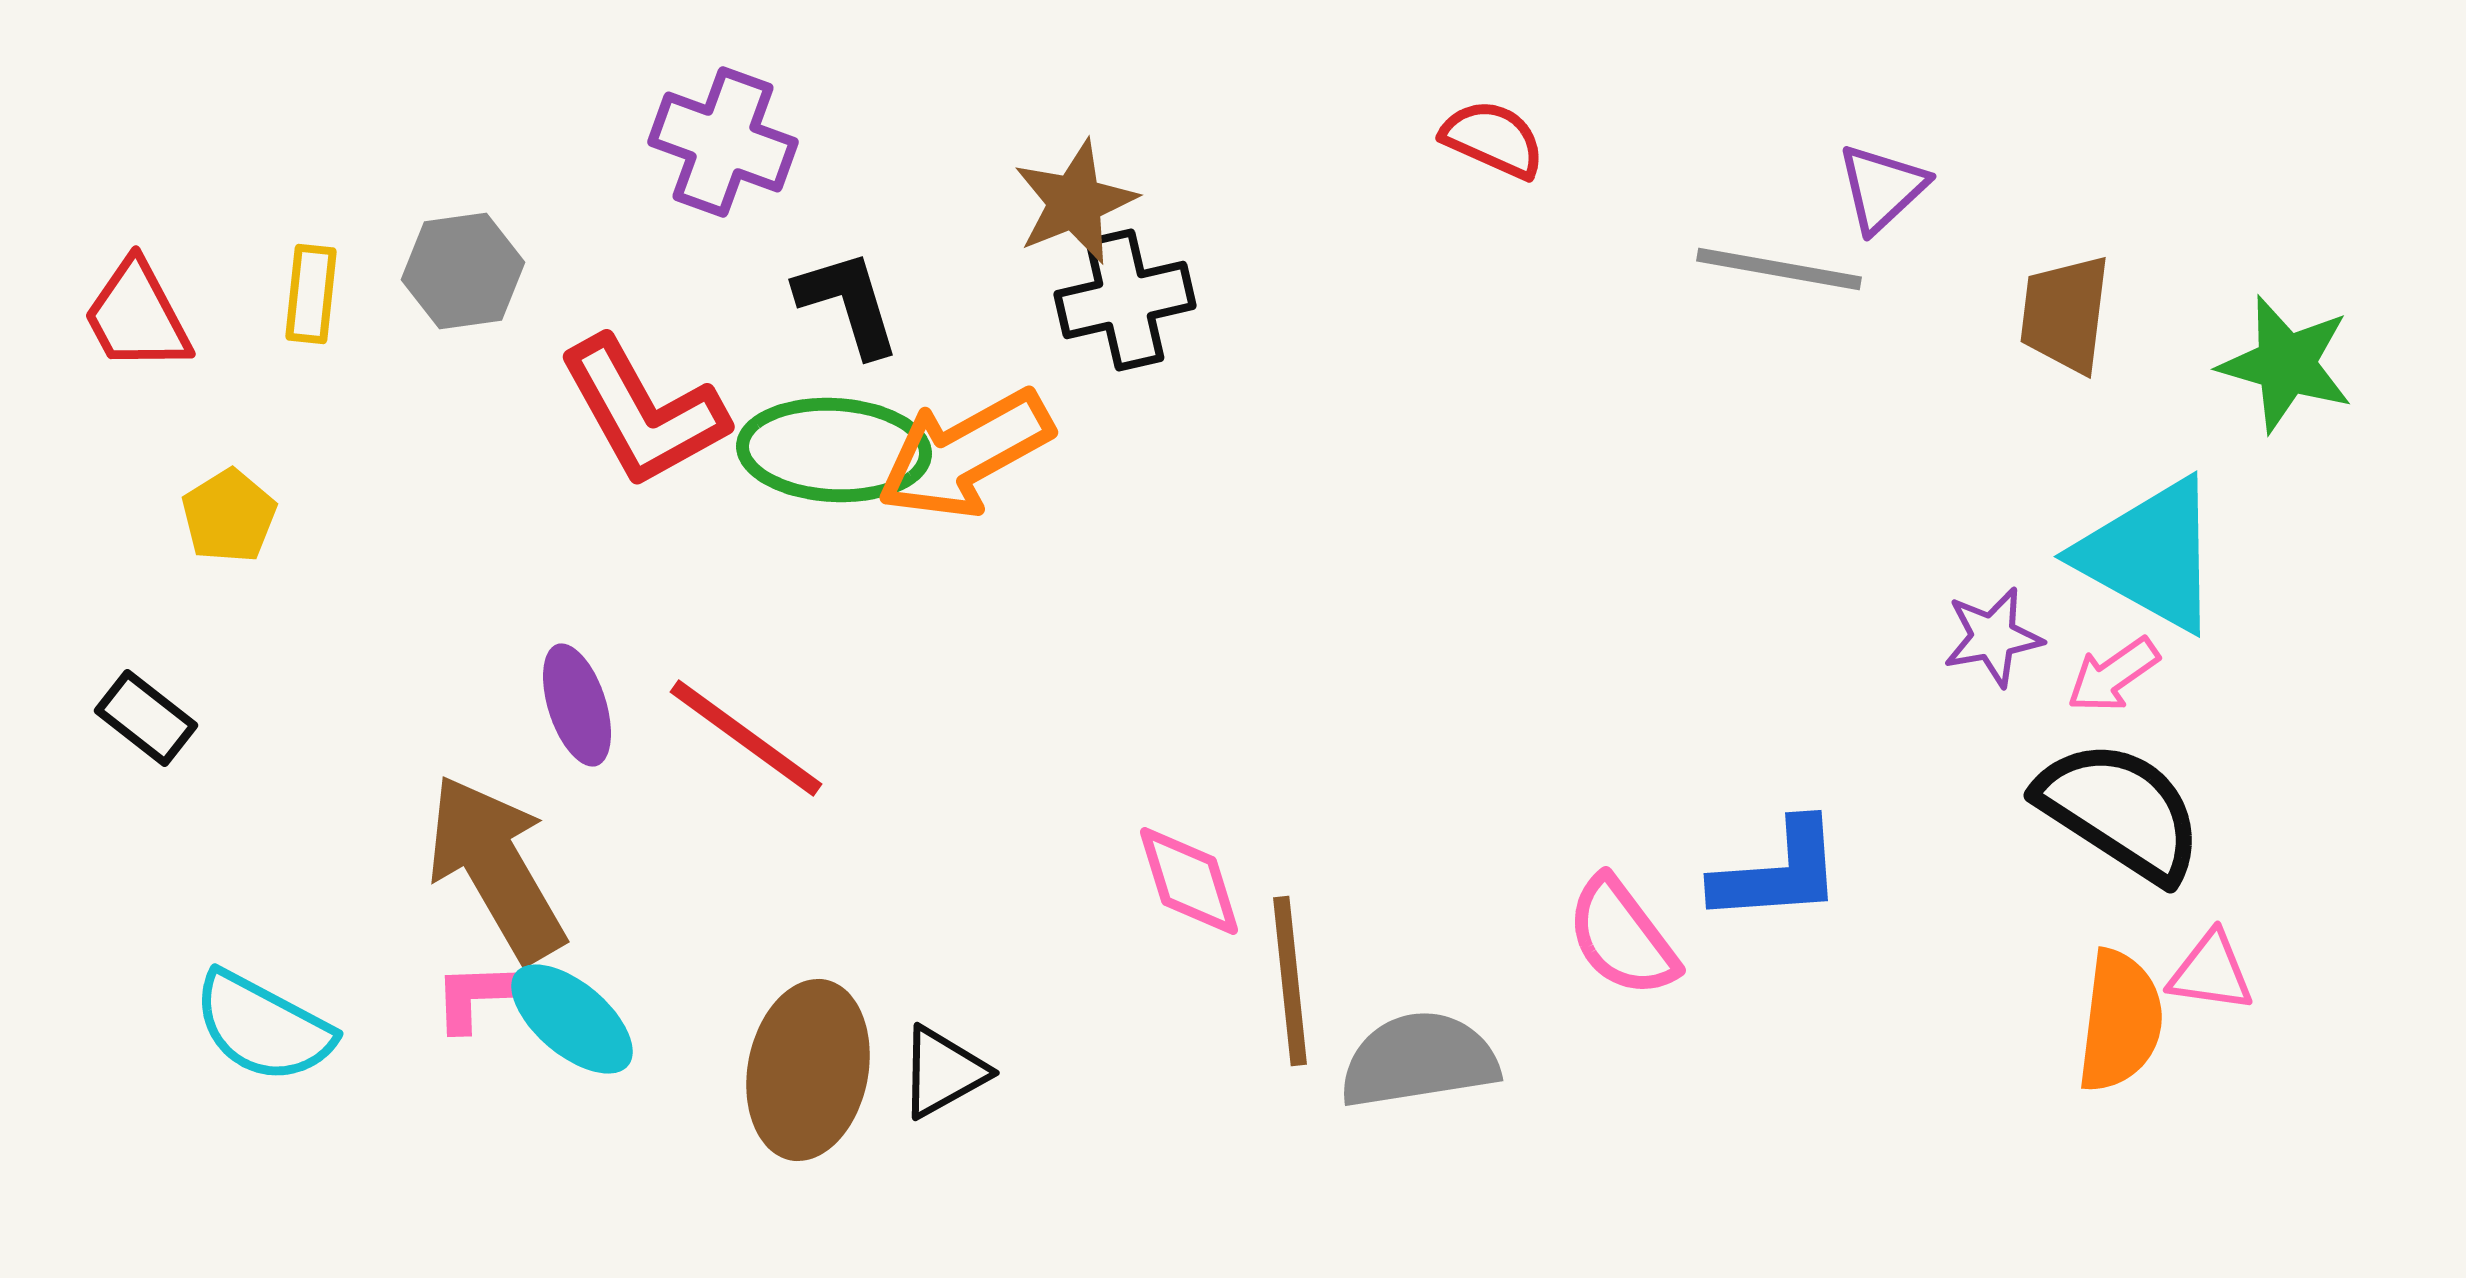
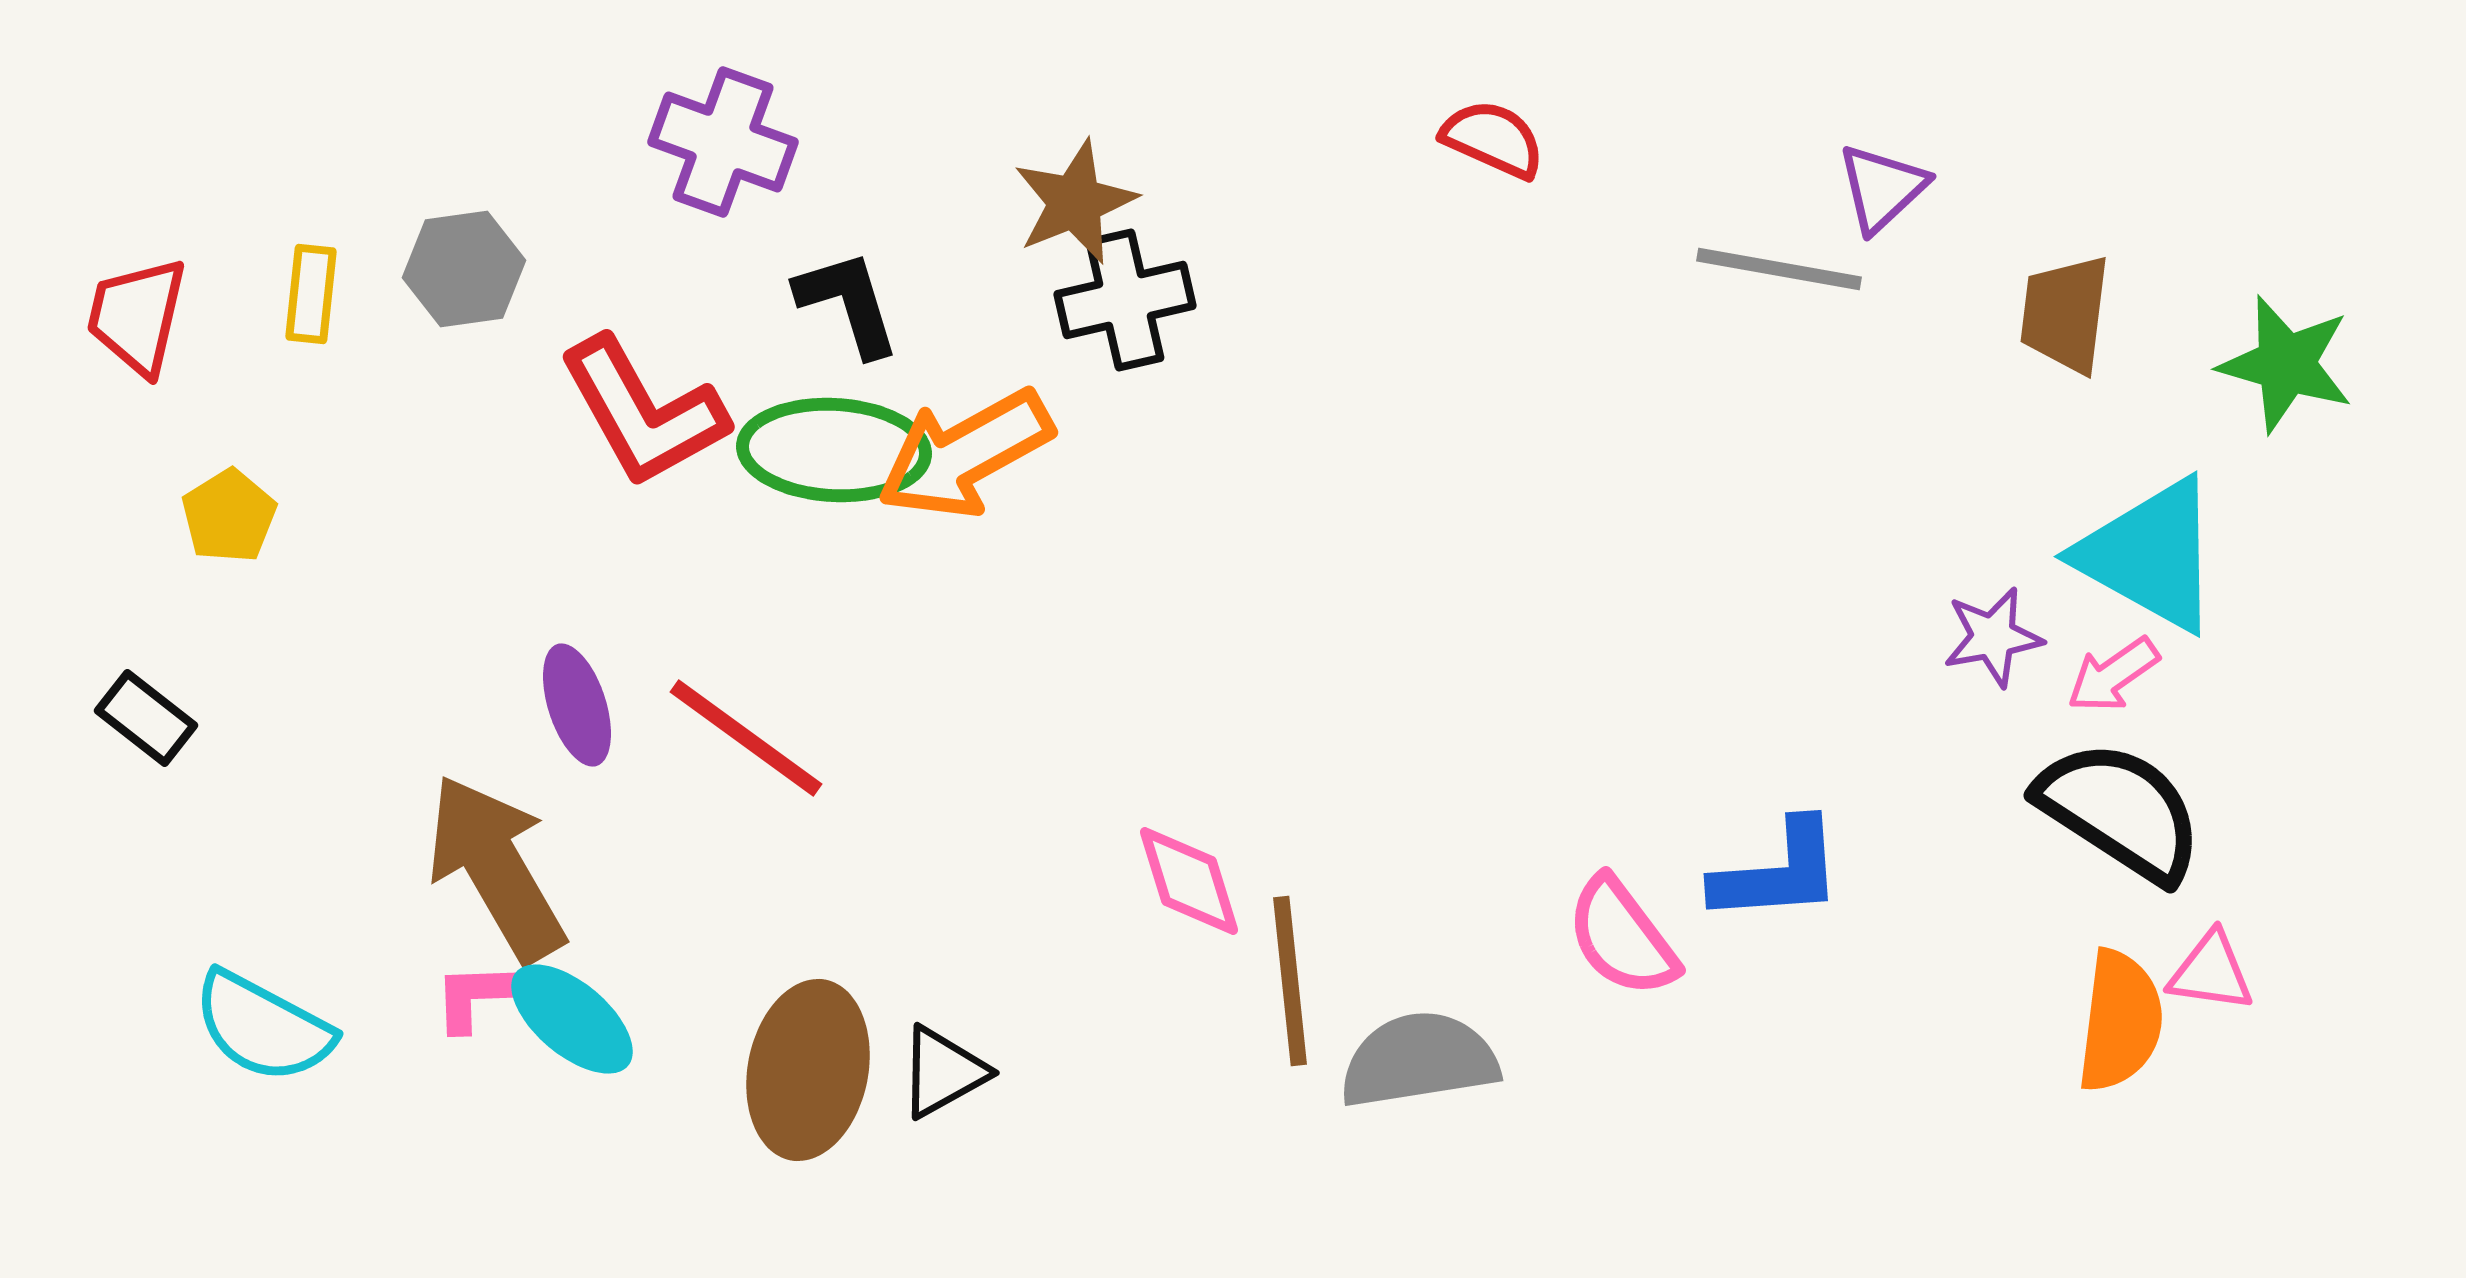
gray hexagon: moved 1 px right, 2 px up
red trapezoid: rotated 41 degrees clockwise
